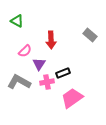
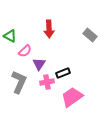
green triangle: moved 7 px left, 15 px down
red arrow: moved 2 px left, 11 px up
gray L-shape: rotated 85 degrees clockwise
pink trapezoid: moved 1 px up
